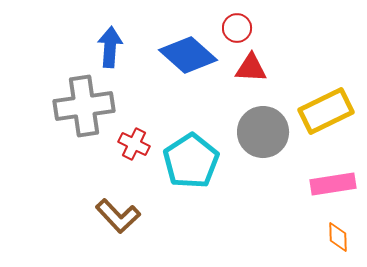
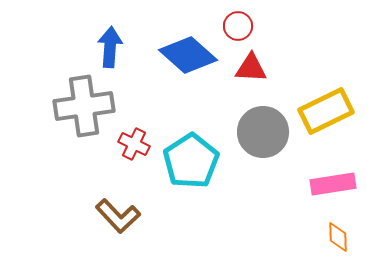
red circle: moved 1 px right, 2 px up
